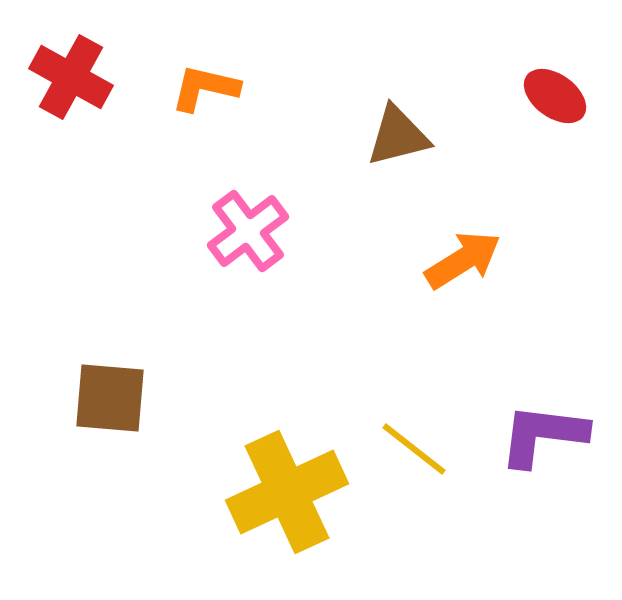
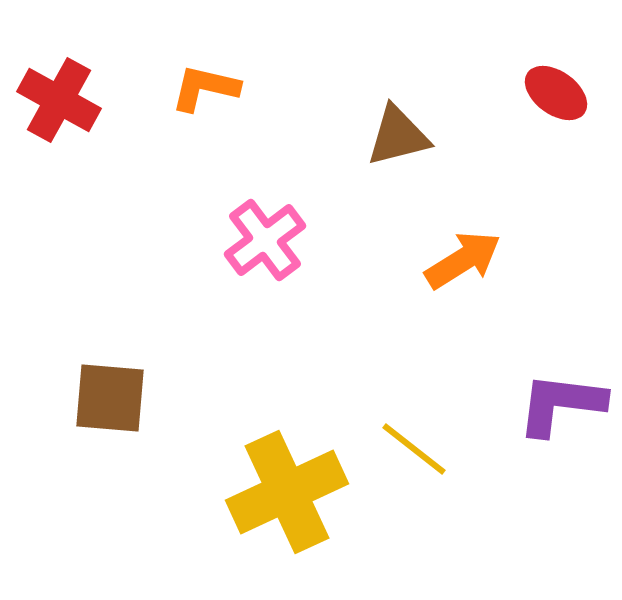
red cross: moved 12 px left, 23 px down
red ellipse: moved 1 px right, 3 px up
pink cross: moved 17 px right, 9 px down
purple L-shape: moved 18 px right, 31 px up
